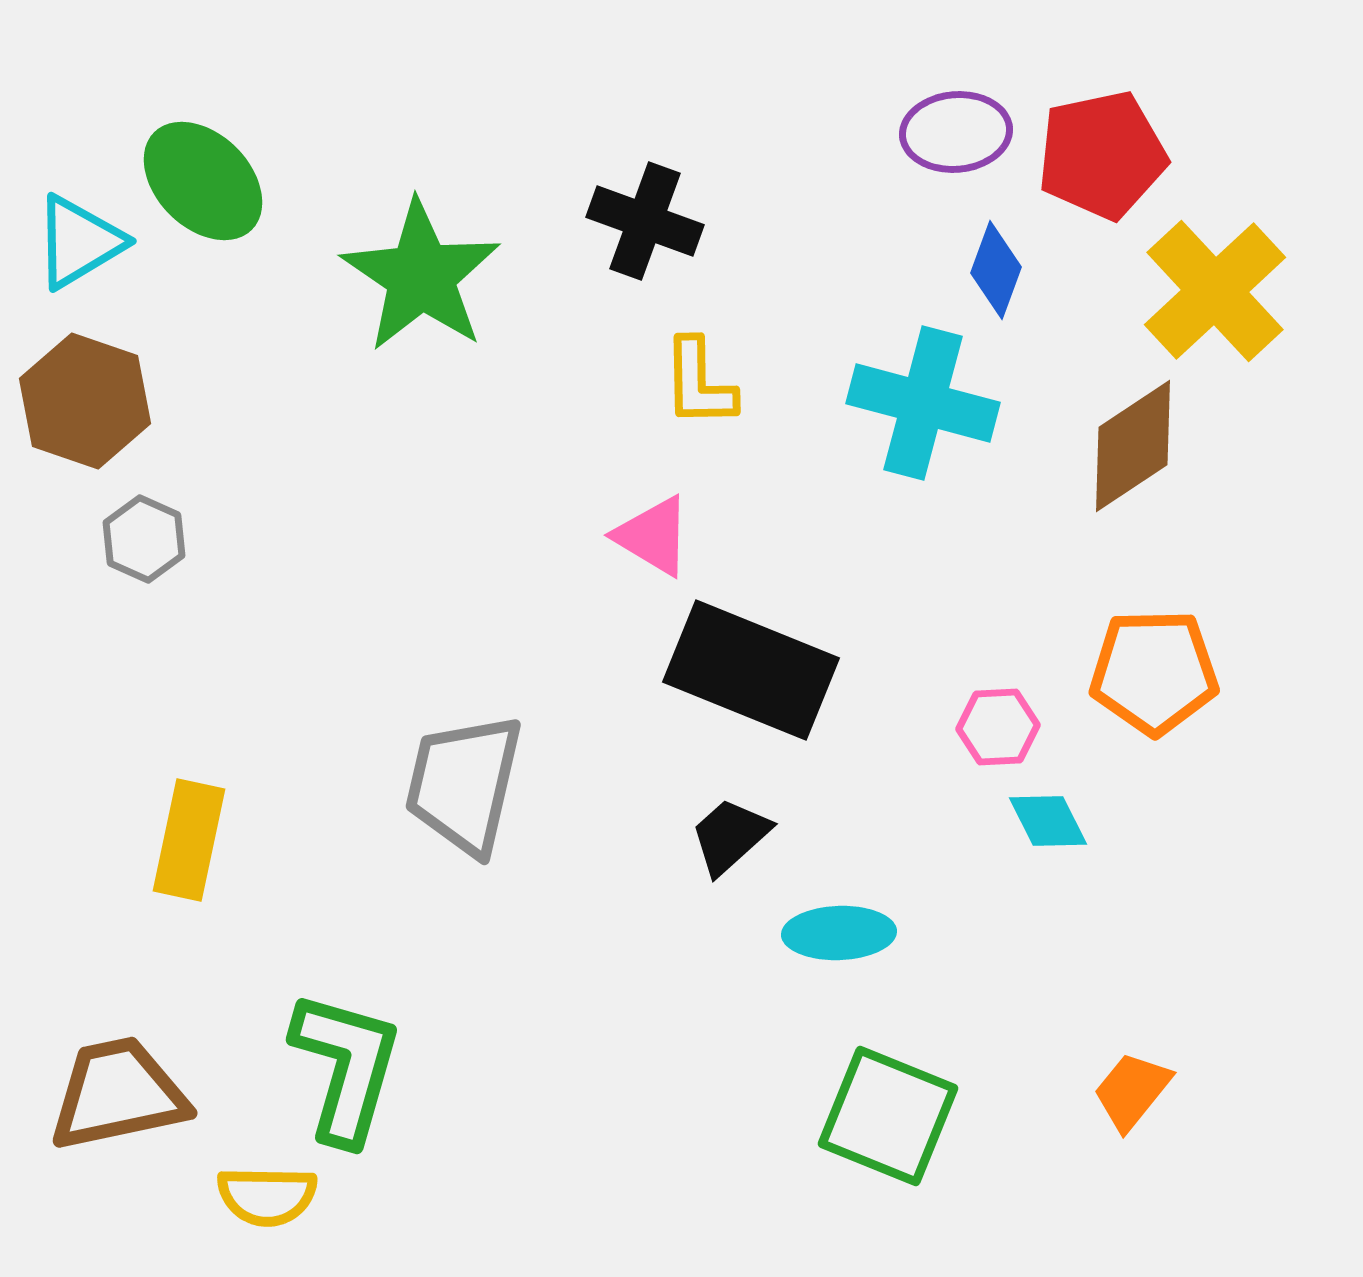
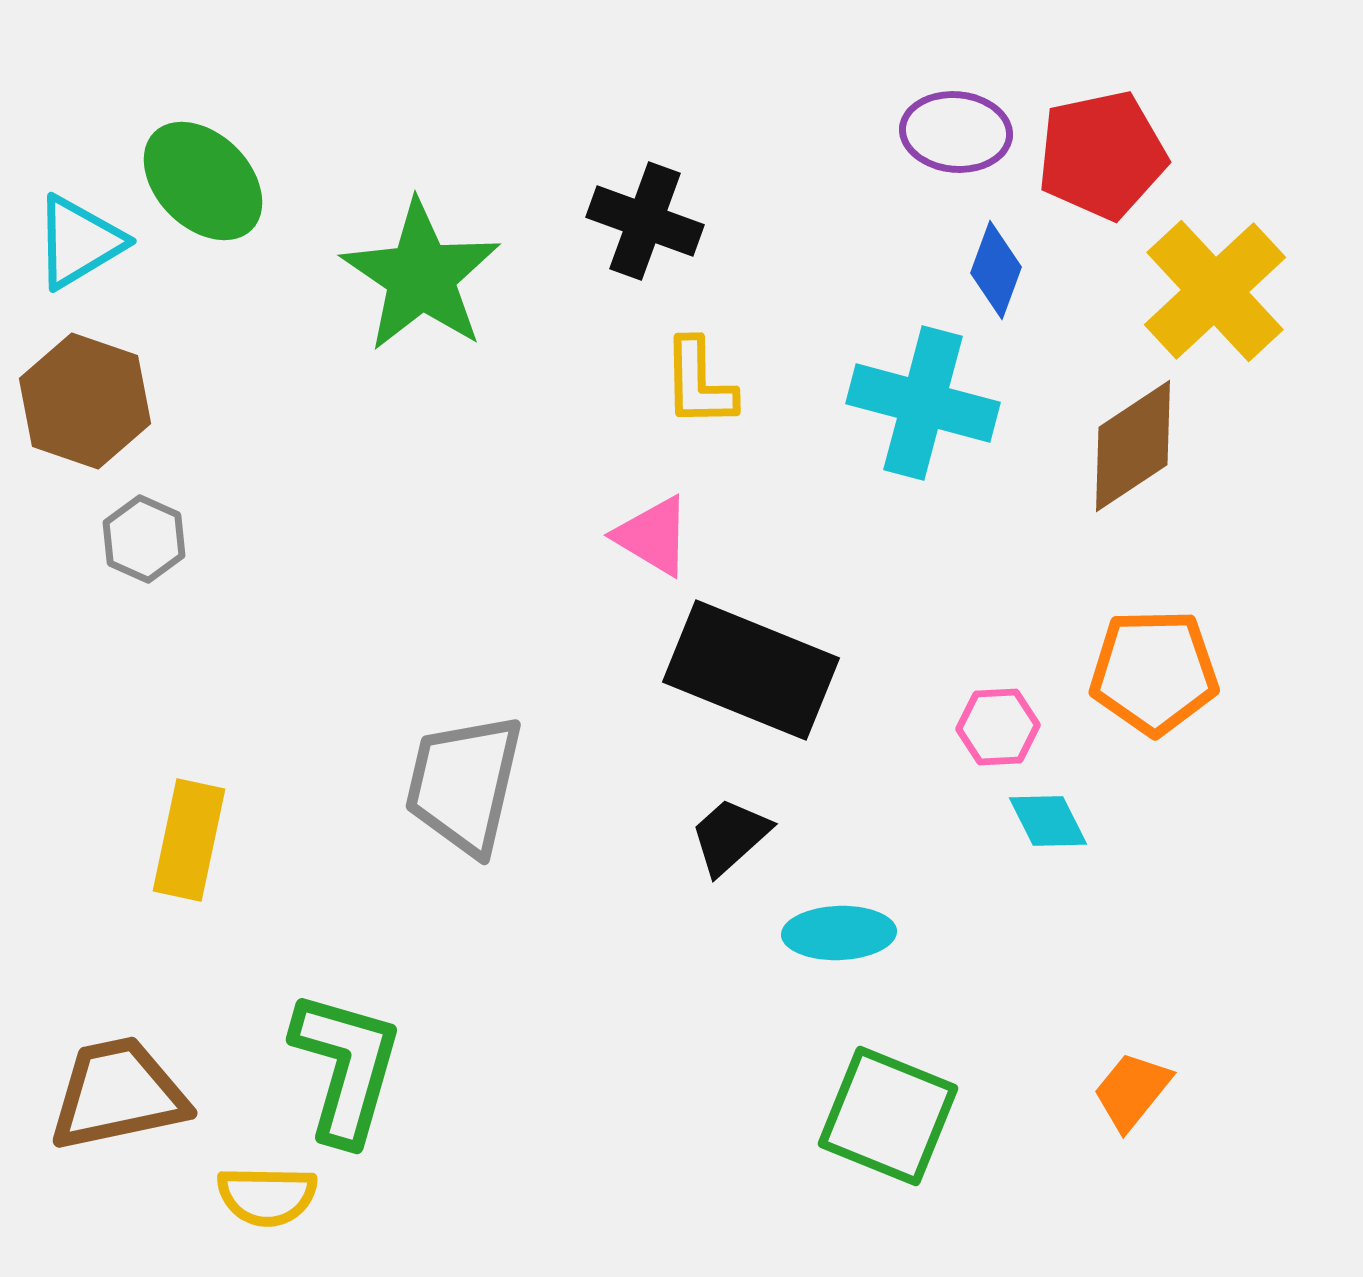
purple ellipse: rotated 10 degrees clockwise
